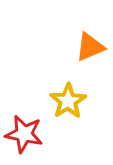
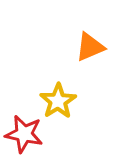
yellow star: moved 10 px left
